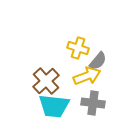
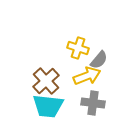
gray semicircle: moved 1 px right, 1 px up
cyan trapezoid: moved 6 px left
